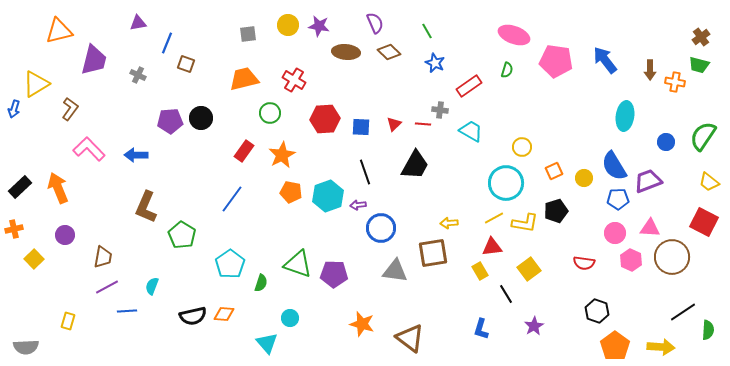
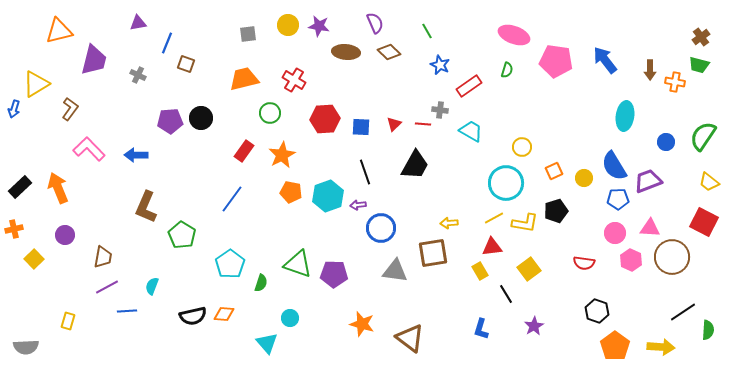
blue star at (435, 63): moved 5 px right, 2 px down
